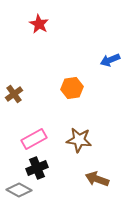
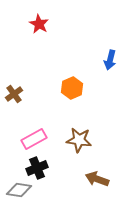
blue arrow: rotated 54 degrees counterclockwise
orange hexagon: rotated 15 degrees counterclockwise
gray diamond: rotated 20 degrees counterclockwise
